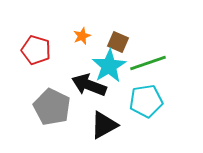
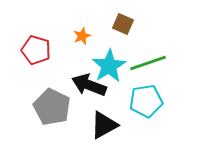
brown square: moved 5 px right, 18 px up
